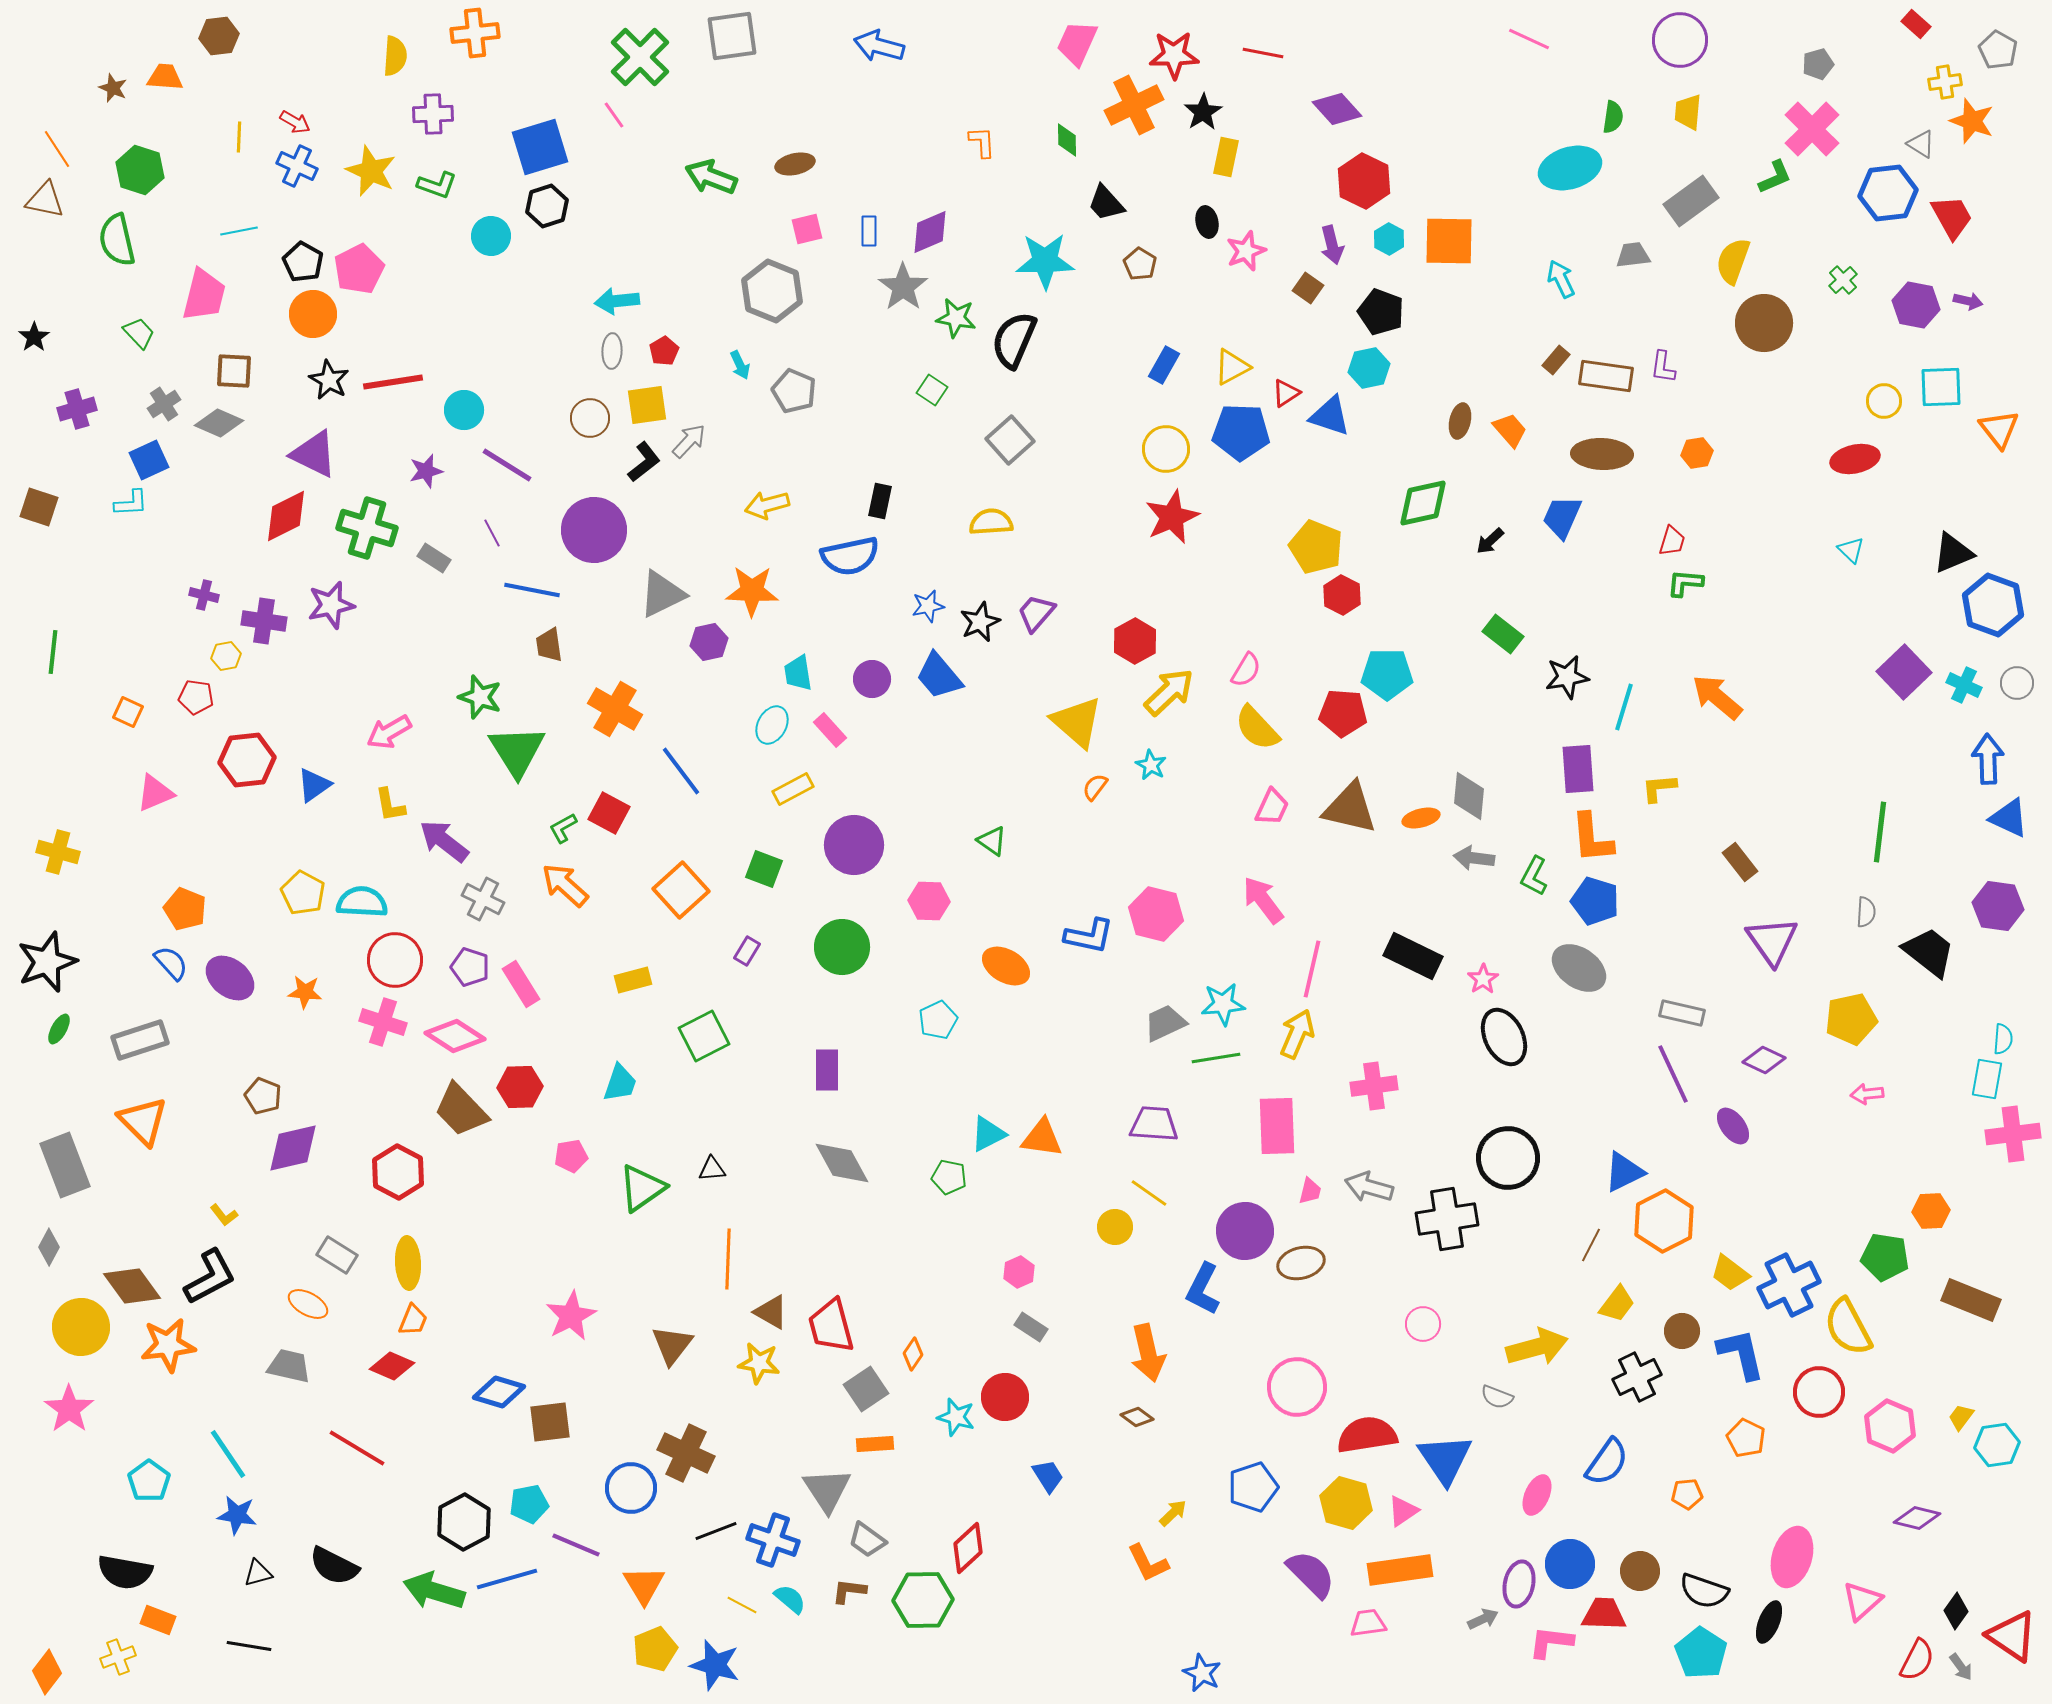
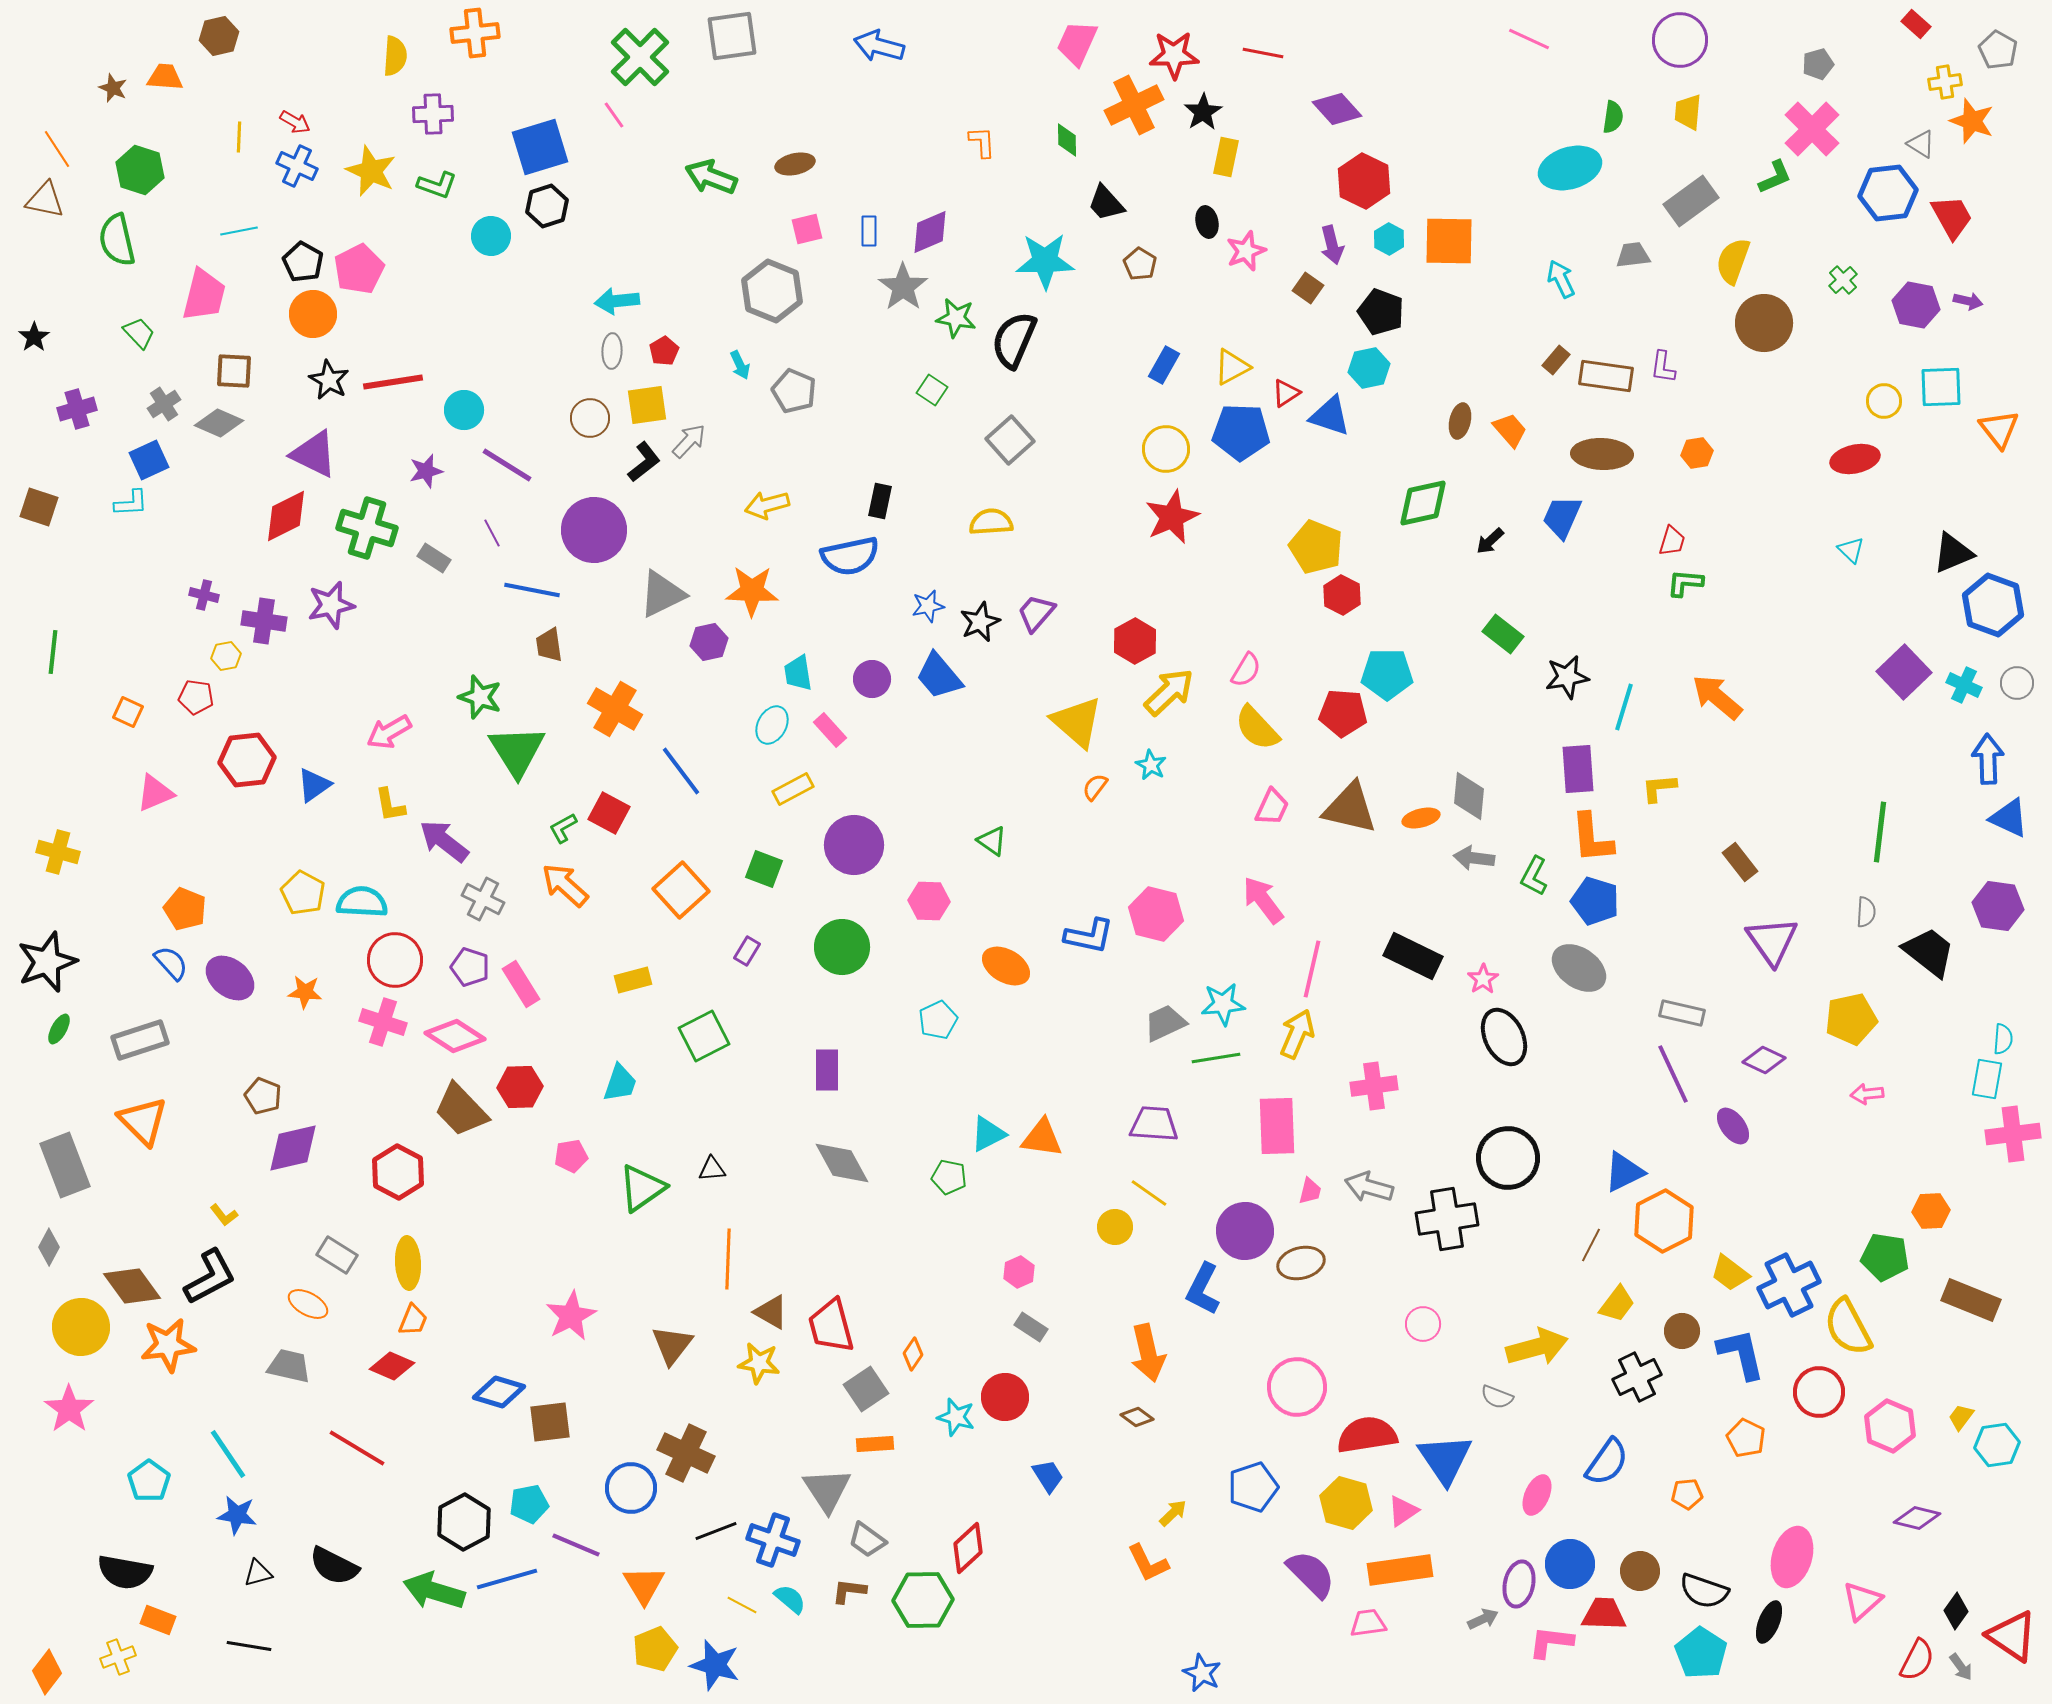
brown hexagon at (219, 36): rotated 6 degrees counterclockwise
